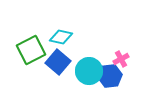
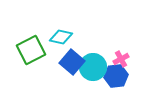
blue square: moved 14 px right
cyan circle: moved 4 px right, 4 px up
blue hexagon: moved 6 px right
